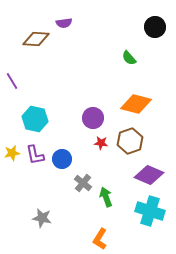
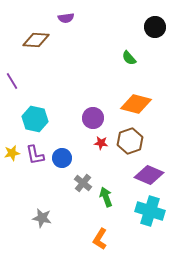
purple semicircle: moved 2 px right, 5 px up
brown diamond: moved 1 px down
blue circle: moved 1 px up
